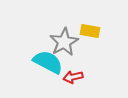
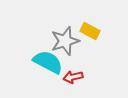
yellow rectangle: rotated 18 degrees clockwise
gray star: moved 1 px right, 1 px up; rotated 12 degrees clockwise
